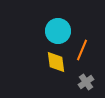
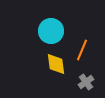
cyan circle: moved 7 px left
yellow diamond: moved 2 px down
